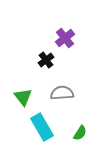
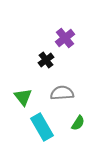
green semicircle: moved 2 px left, 10 px up
